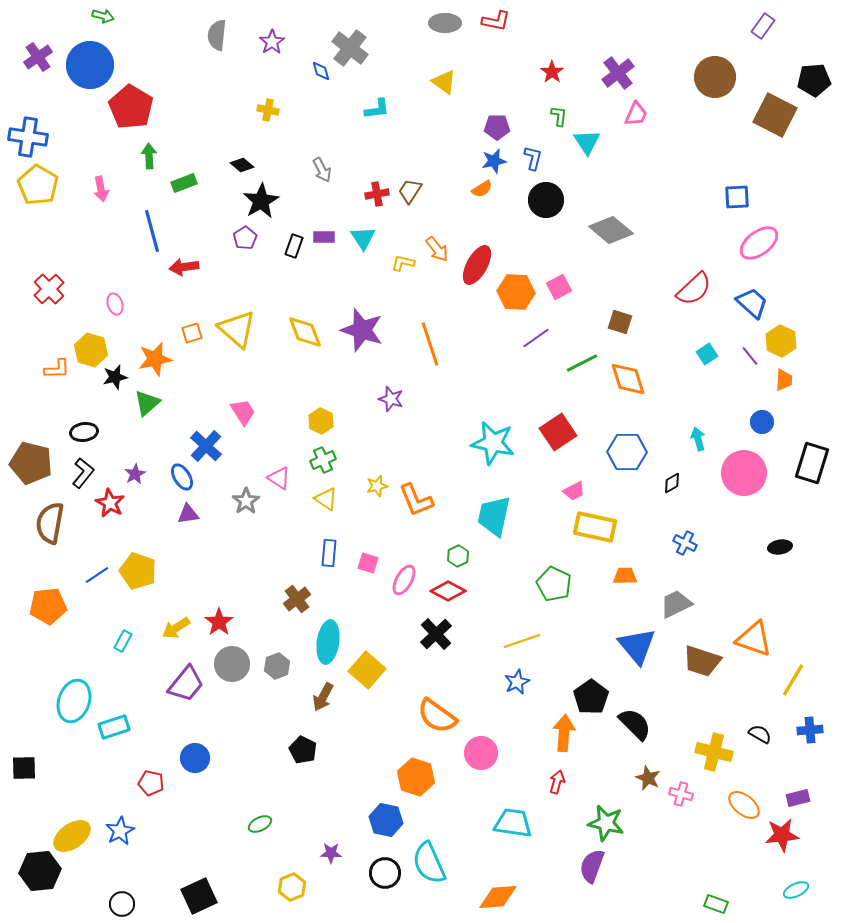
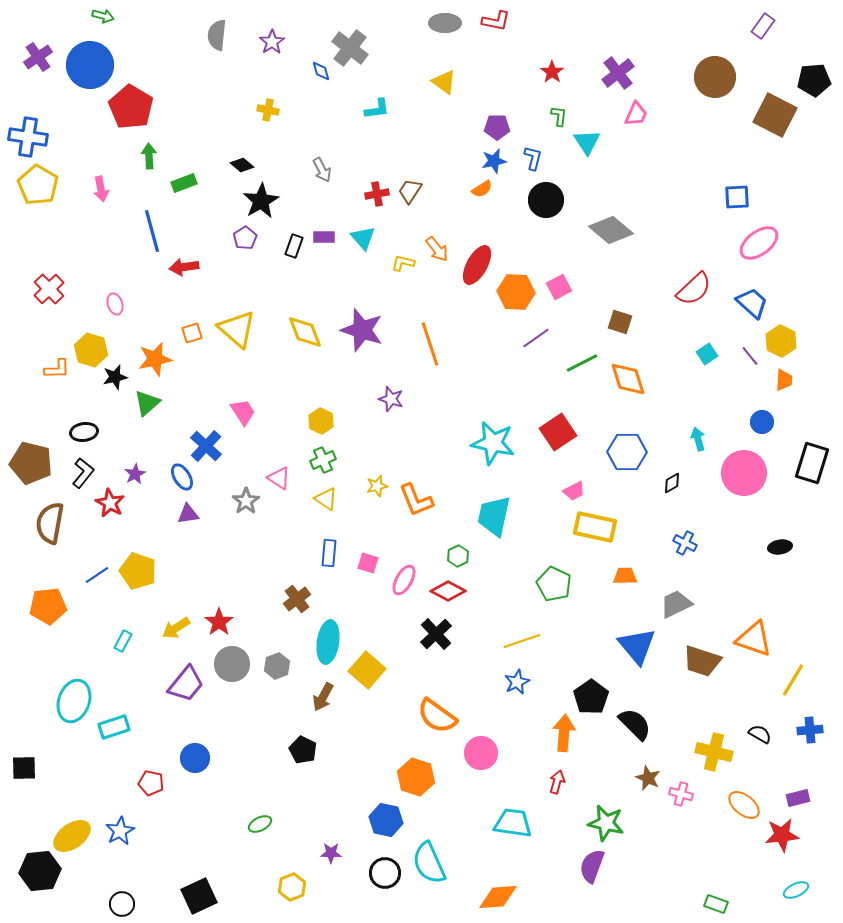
cyan triangle at (363, 238): rotated 8 degrees counterclockwise
